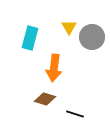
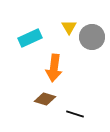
cyan rectangle: rotated 50 degrees clockwise
